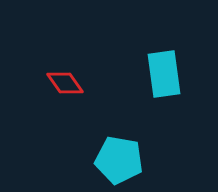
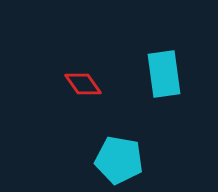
red diamond: moved 18 px right, 1 px down
